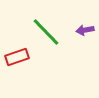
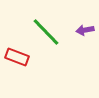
red rectangle: rotated 40 degrees clockwise
